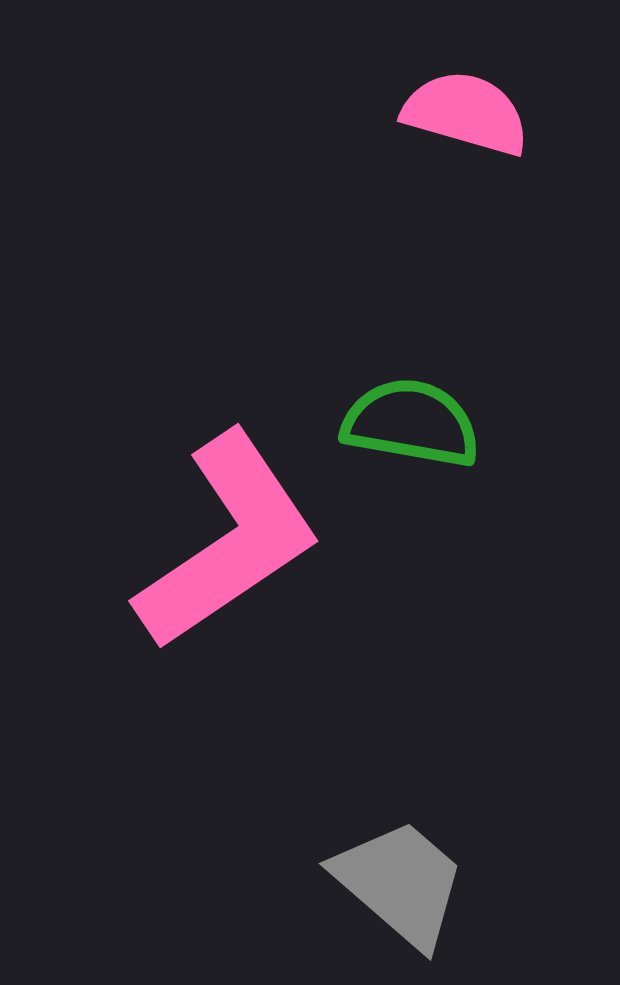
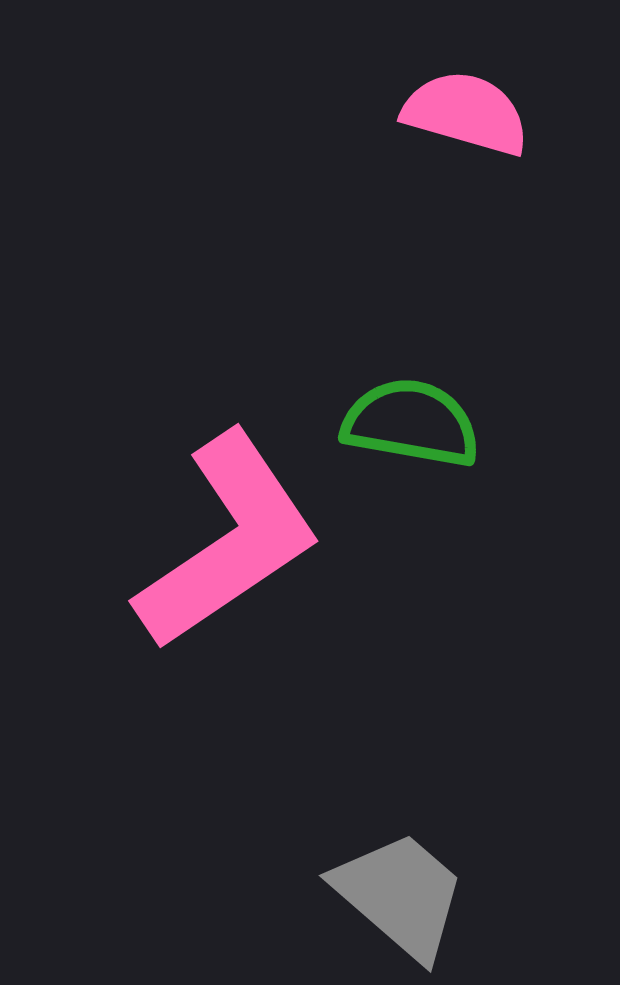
gray trapezoid: moved 12 px down
